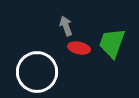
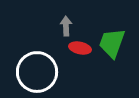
gray arrow: rotated 18 degrees clockwise
red ellipse: moved 1 px right
